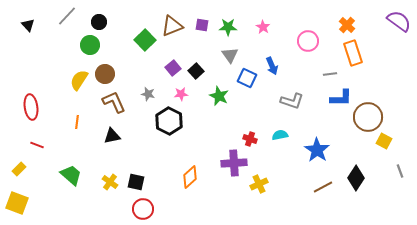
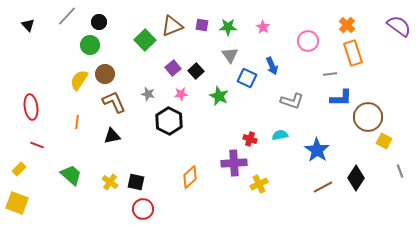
purple semicircle at (399, 21): moved 5 px down
